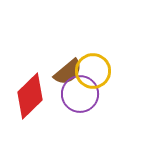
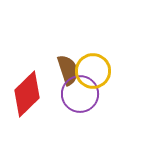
brown semicircle: moved 2 px up; rotated 68 degrees counterclockwise
red diamond: moved 3 px left, 2 px up
